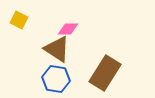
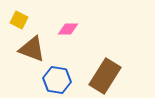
brown triangle: moved 25 px left; rotated 12 degrees counterclockwise
brown rectangle: moved 3 px down
blue hexagon: moved 1 px right, 1 px down
